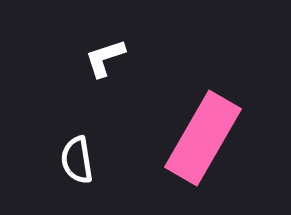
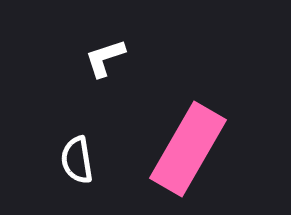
pink rectangle: moved 15 px left, 11 px down
